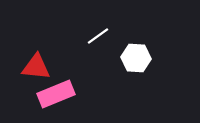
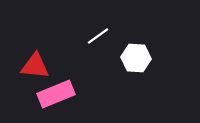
red triangle: moved 1 px left, 1 px up
